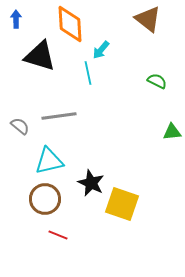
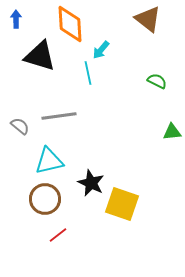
red line: rotated 60 degrees counterclockwise
